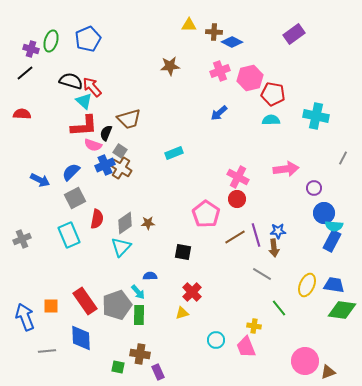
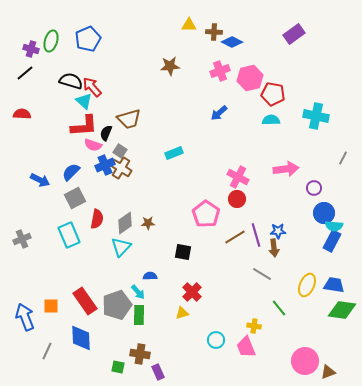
gray line at (47, 351): rotated 60 degrees counterclockwise
